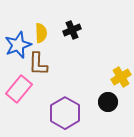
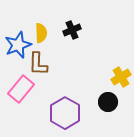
pink rectangle: moved 2 px right
